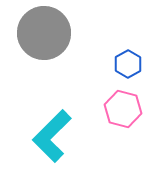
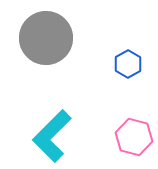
gray circle: moved 2 px right, 5 px down
pink hexagon: moved 11 px right, 28 px down
